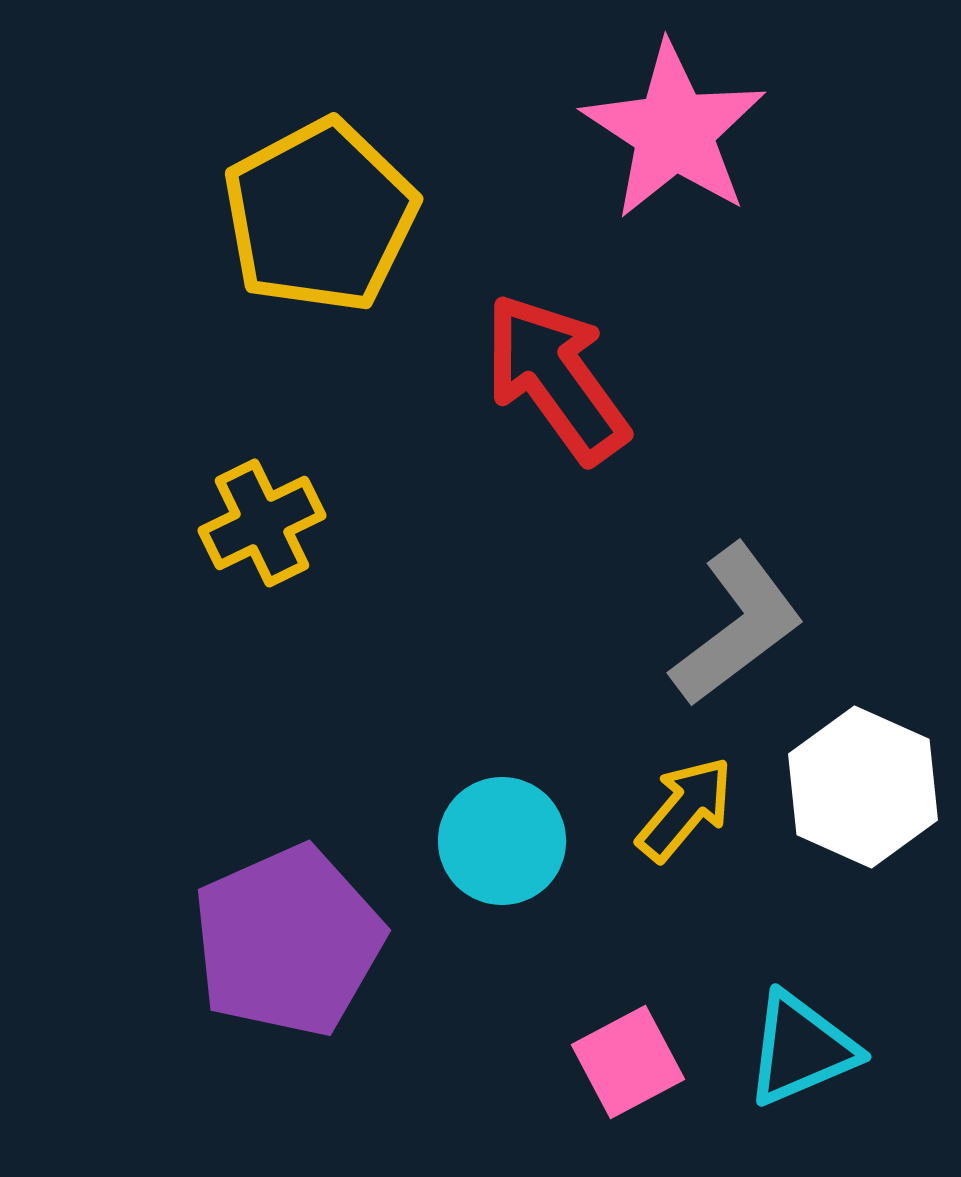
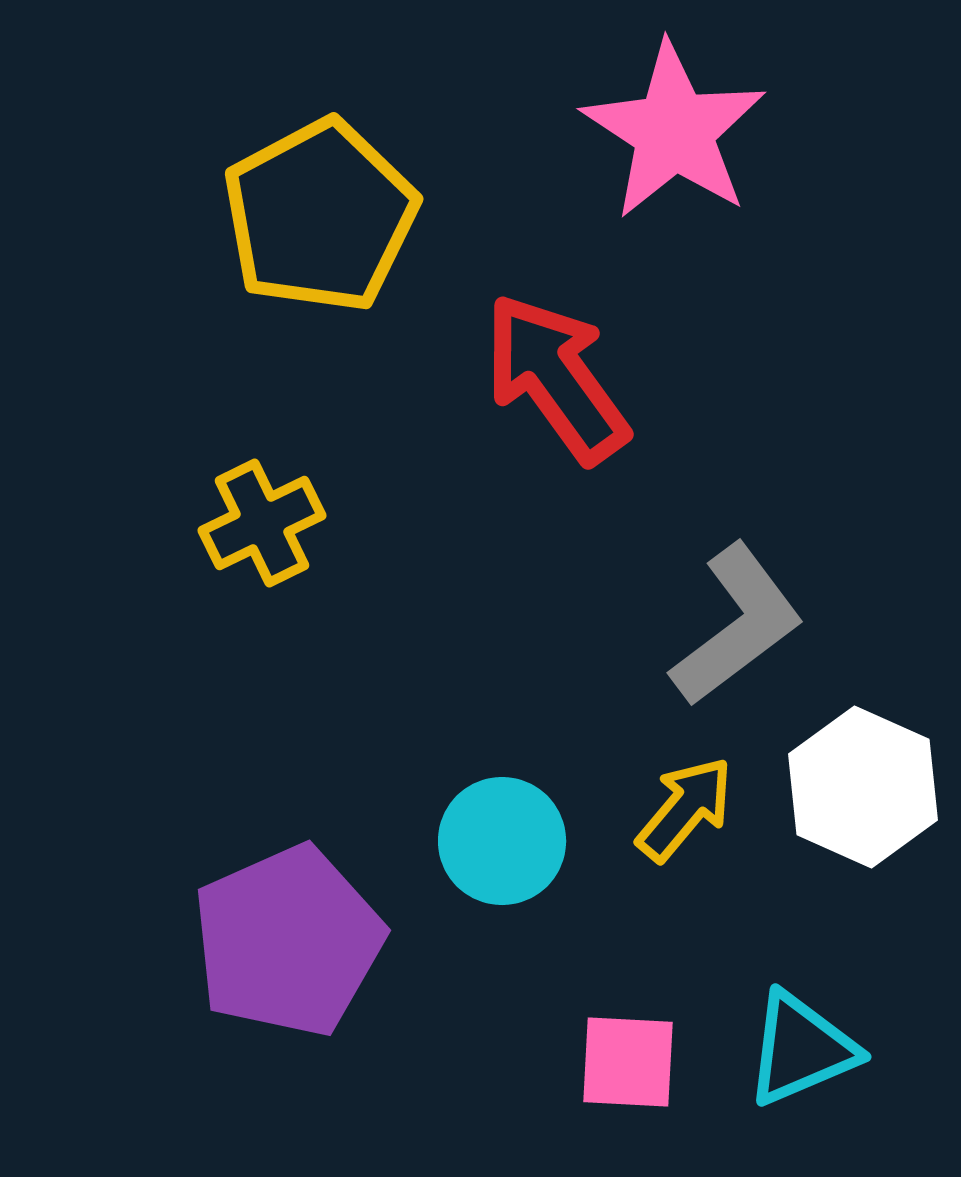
pink square: rotated 31 degrees clockwise
